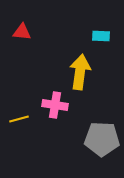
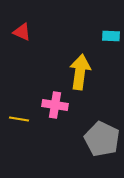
red triangle: rotated 18 degrees clockwise
cyan rectangle: moved 10 px right
yellow line: rotated 24 degrees clockwise
gray pentagon: rotated 24 degrees clockwise
